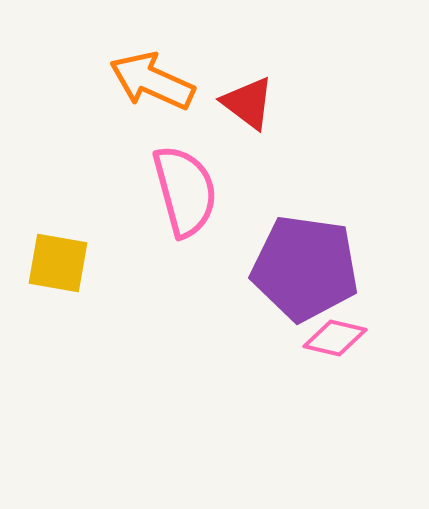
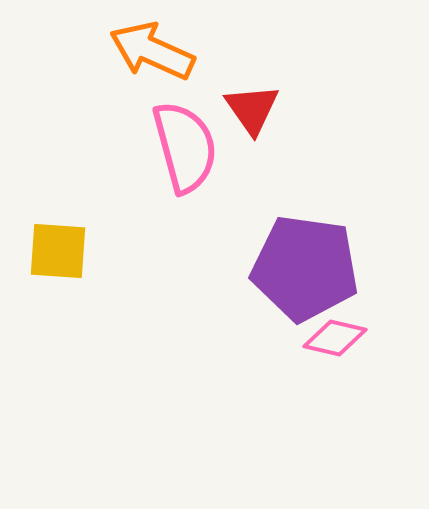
orange arrow: moved 30 px up
red triangle: moved 4 px right, 6 px down; rotated 18 degrees clockwise
pink semicircle: moved 44 px up
yellow square: moved 12 px up; rotated 6 degrees counterclockwise
